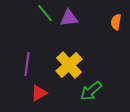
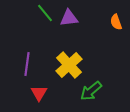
orange semicircle: rotated 28 degrees counterclockwise
red triangle: rotated 30 degrees counterclockwise
